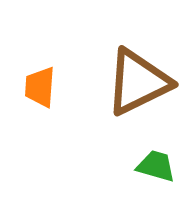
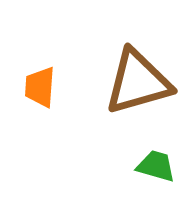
brown triangle: rotated 10 degrees clockwise
